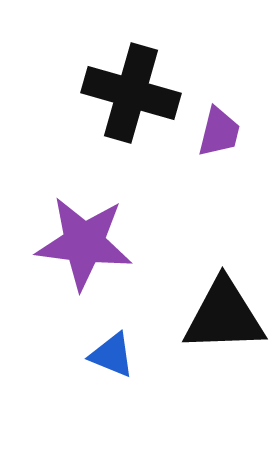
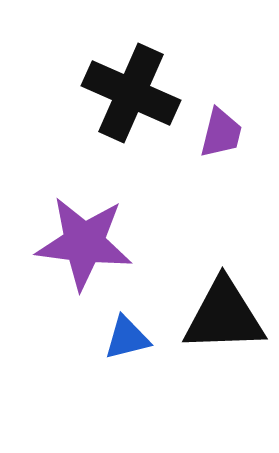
black cross: rotated 8 degrees clockwise
purple trapezoid: moved 2 px right, 1 px down
blue triangle: moved 15 px right, 17 px up; rotated 36 degrees counterclockwise
